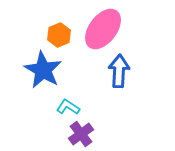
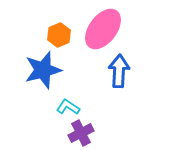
blue star: rotated 27 degrees clockwise
purple cross: moved 1 px up; rotated 10 degrees clockwise
